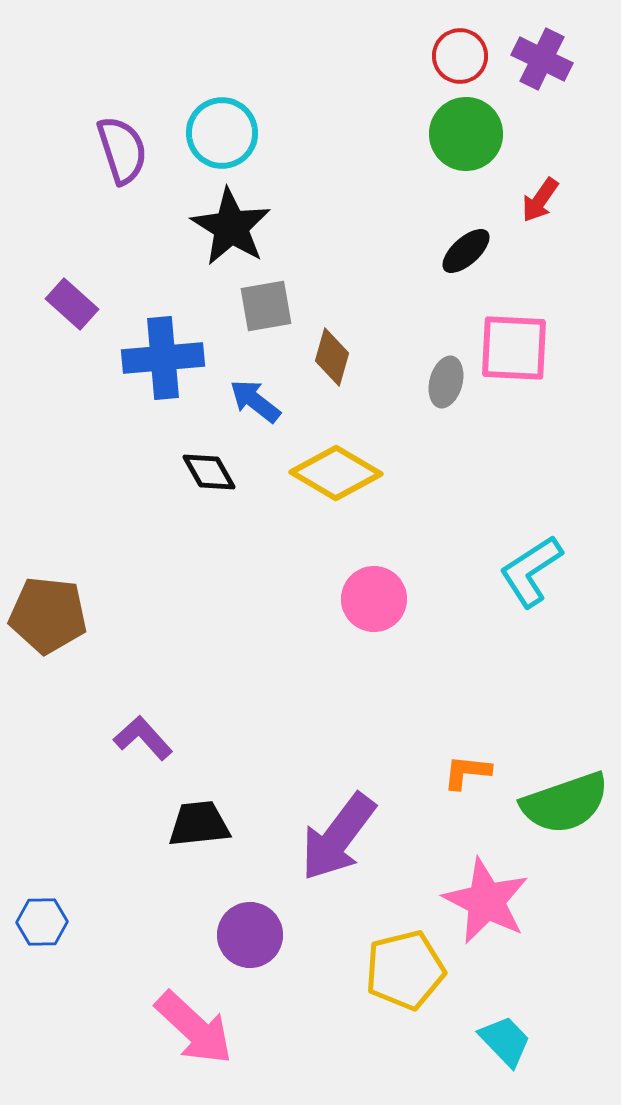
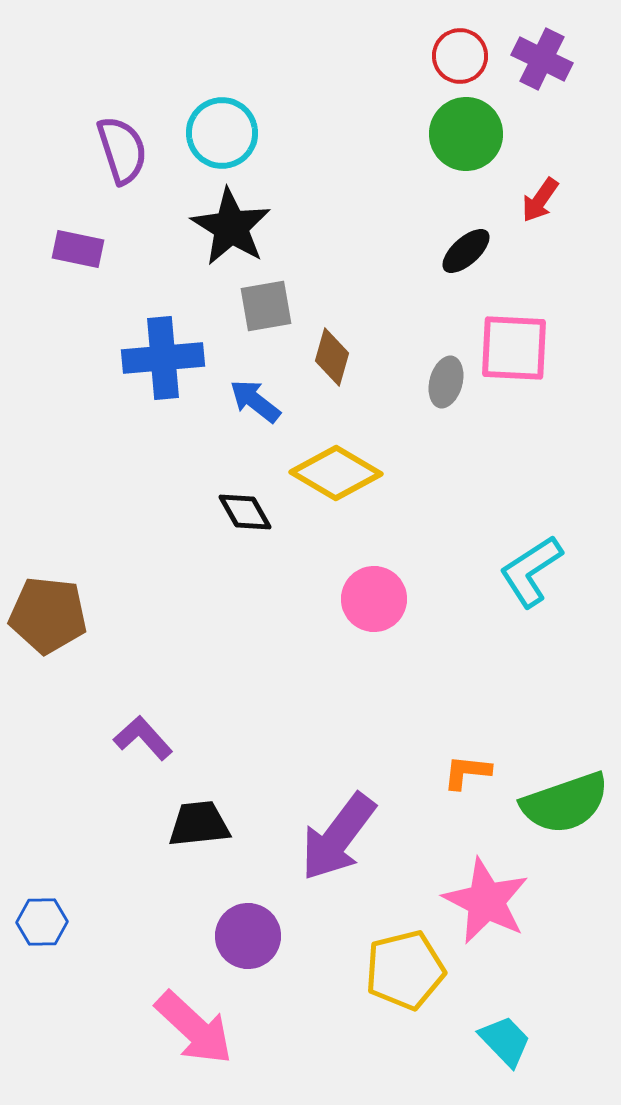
purple rectangle: moved 6 px right, 55 px up; rotated 30 degrees counterclockwise
black diamond: moved 36 px right, 40 px down
purple circle: moved 2 px left, 1 px down
